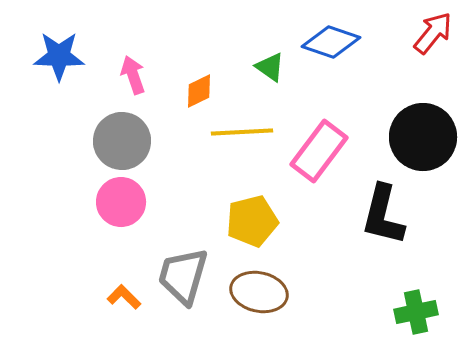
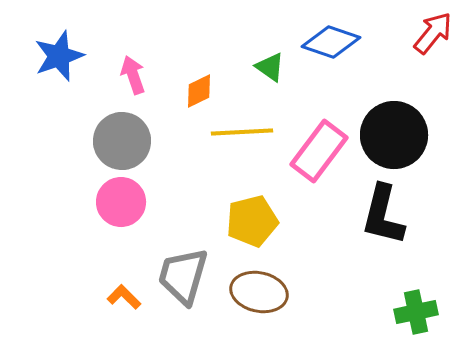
blue star: rotated 21 degrees counterclockwise
black circle: moved 29 px left, 2 px up
